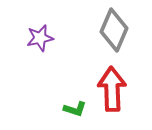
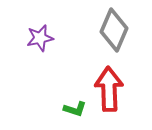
red arrow: moved 3 px left
